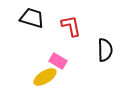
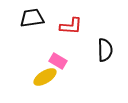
black trapezoid: rotated 25 degrees counterclockwise
red L-shape: rotated 105 degrees clockwise
